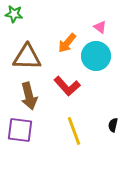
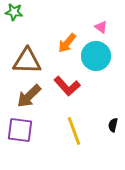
green star: moved 2 px up
pink triangle: moved 1 px right
brown triangle: moved 4 px down
brown arrow: rotated 60 degrees clockwise
